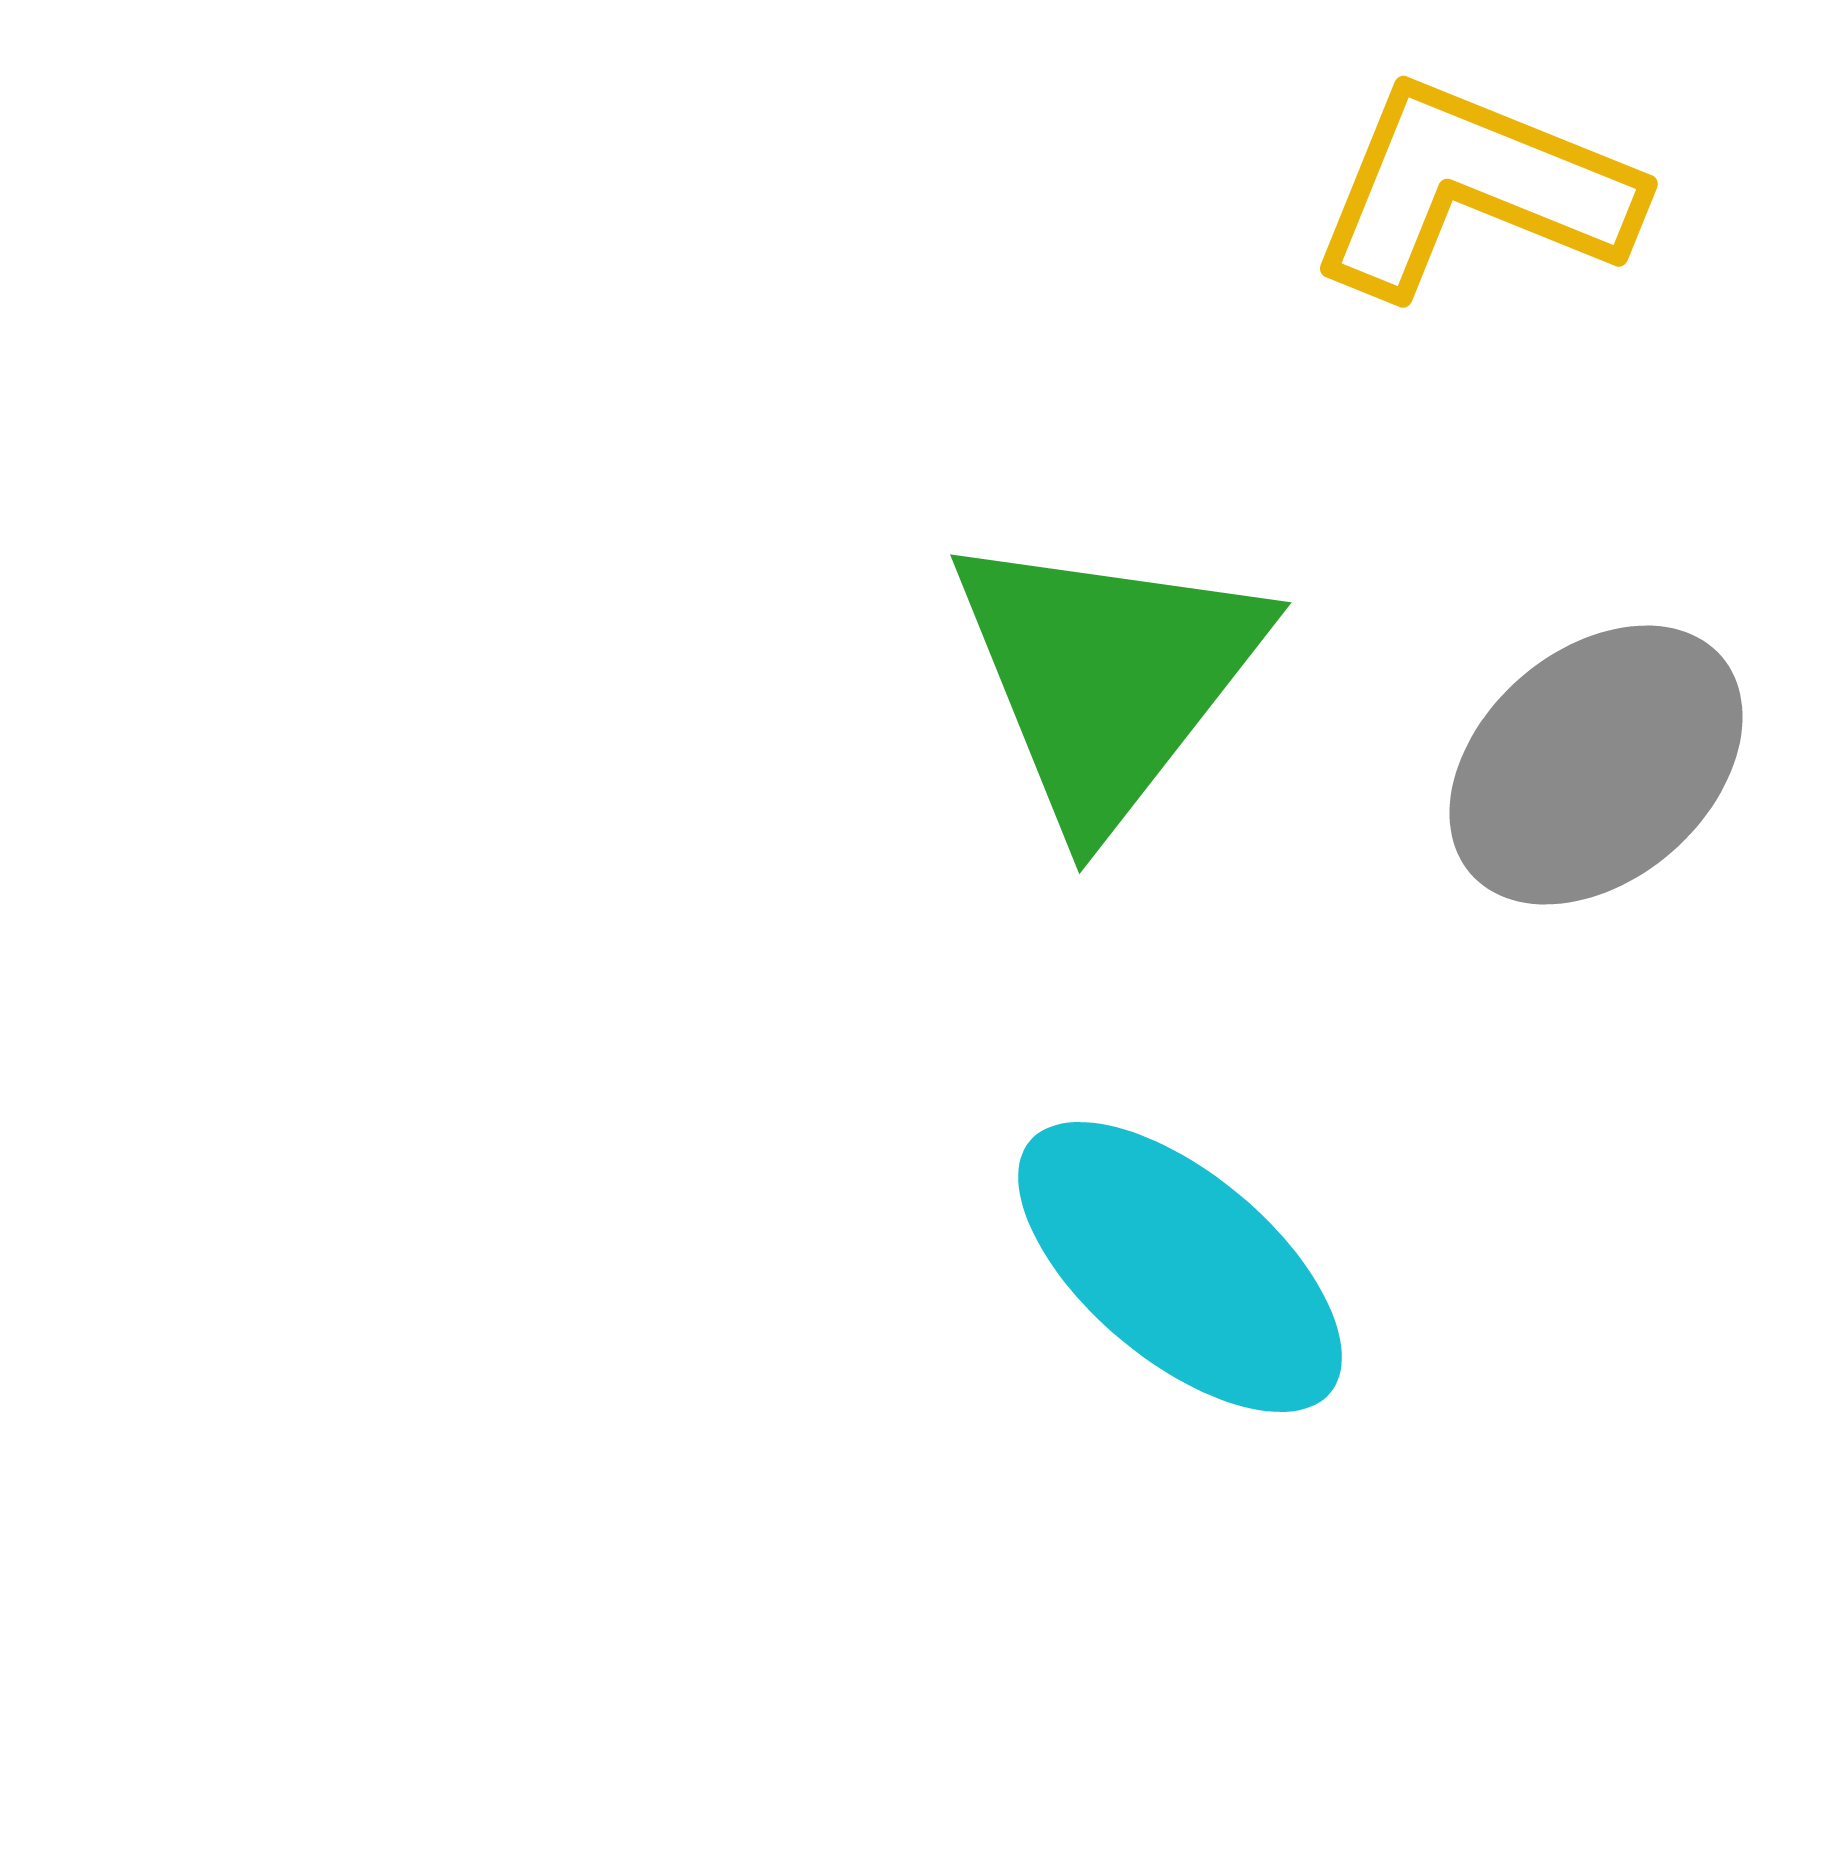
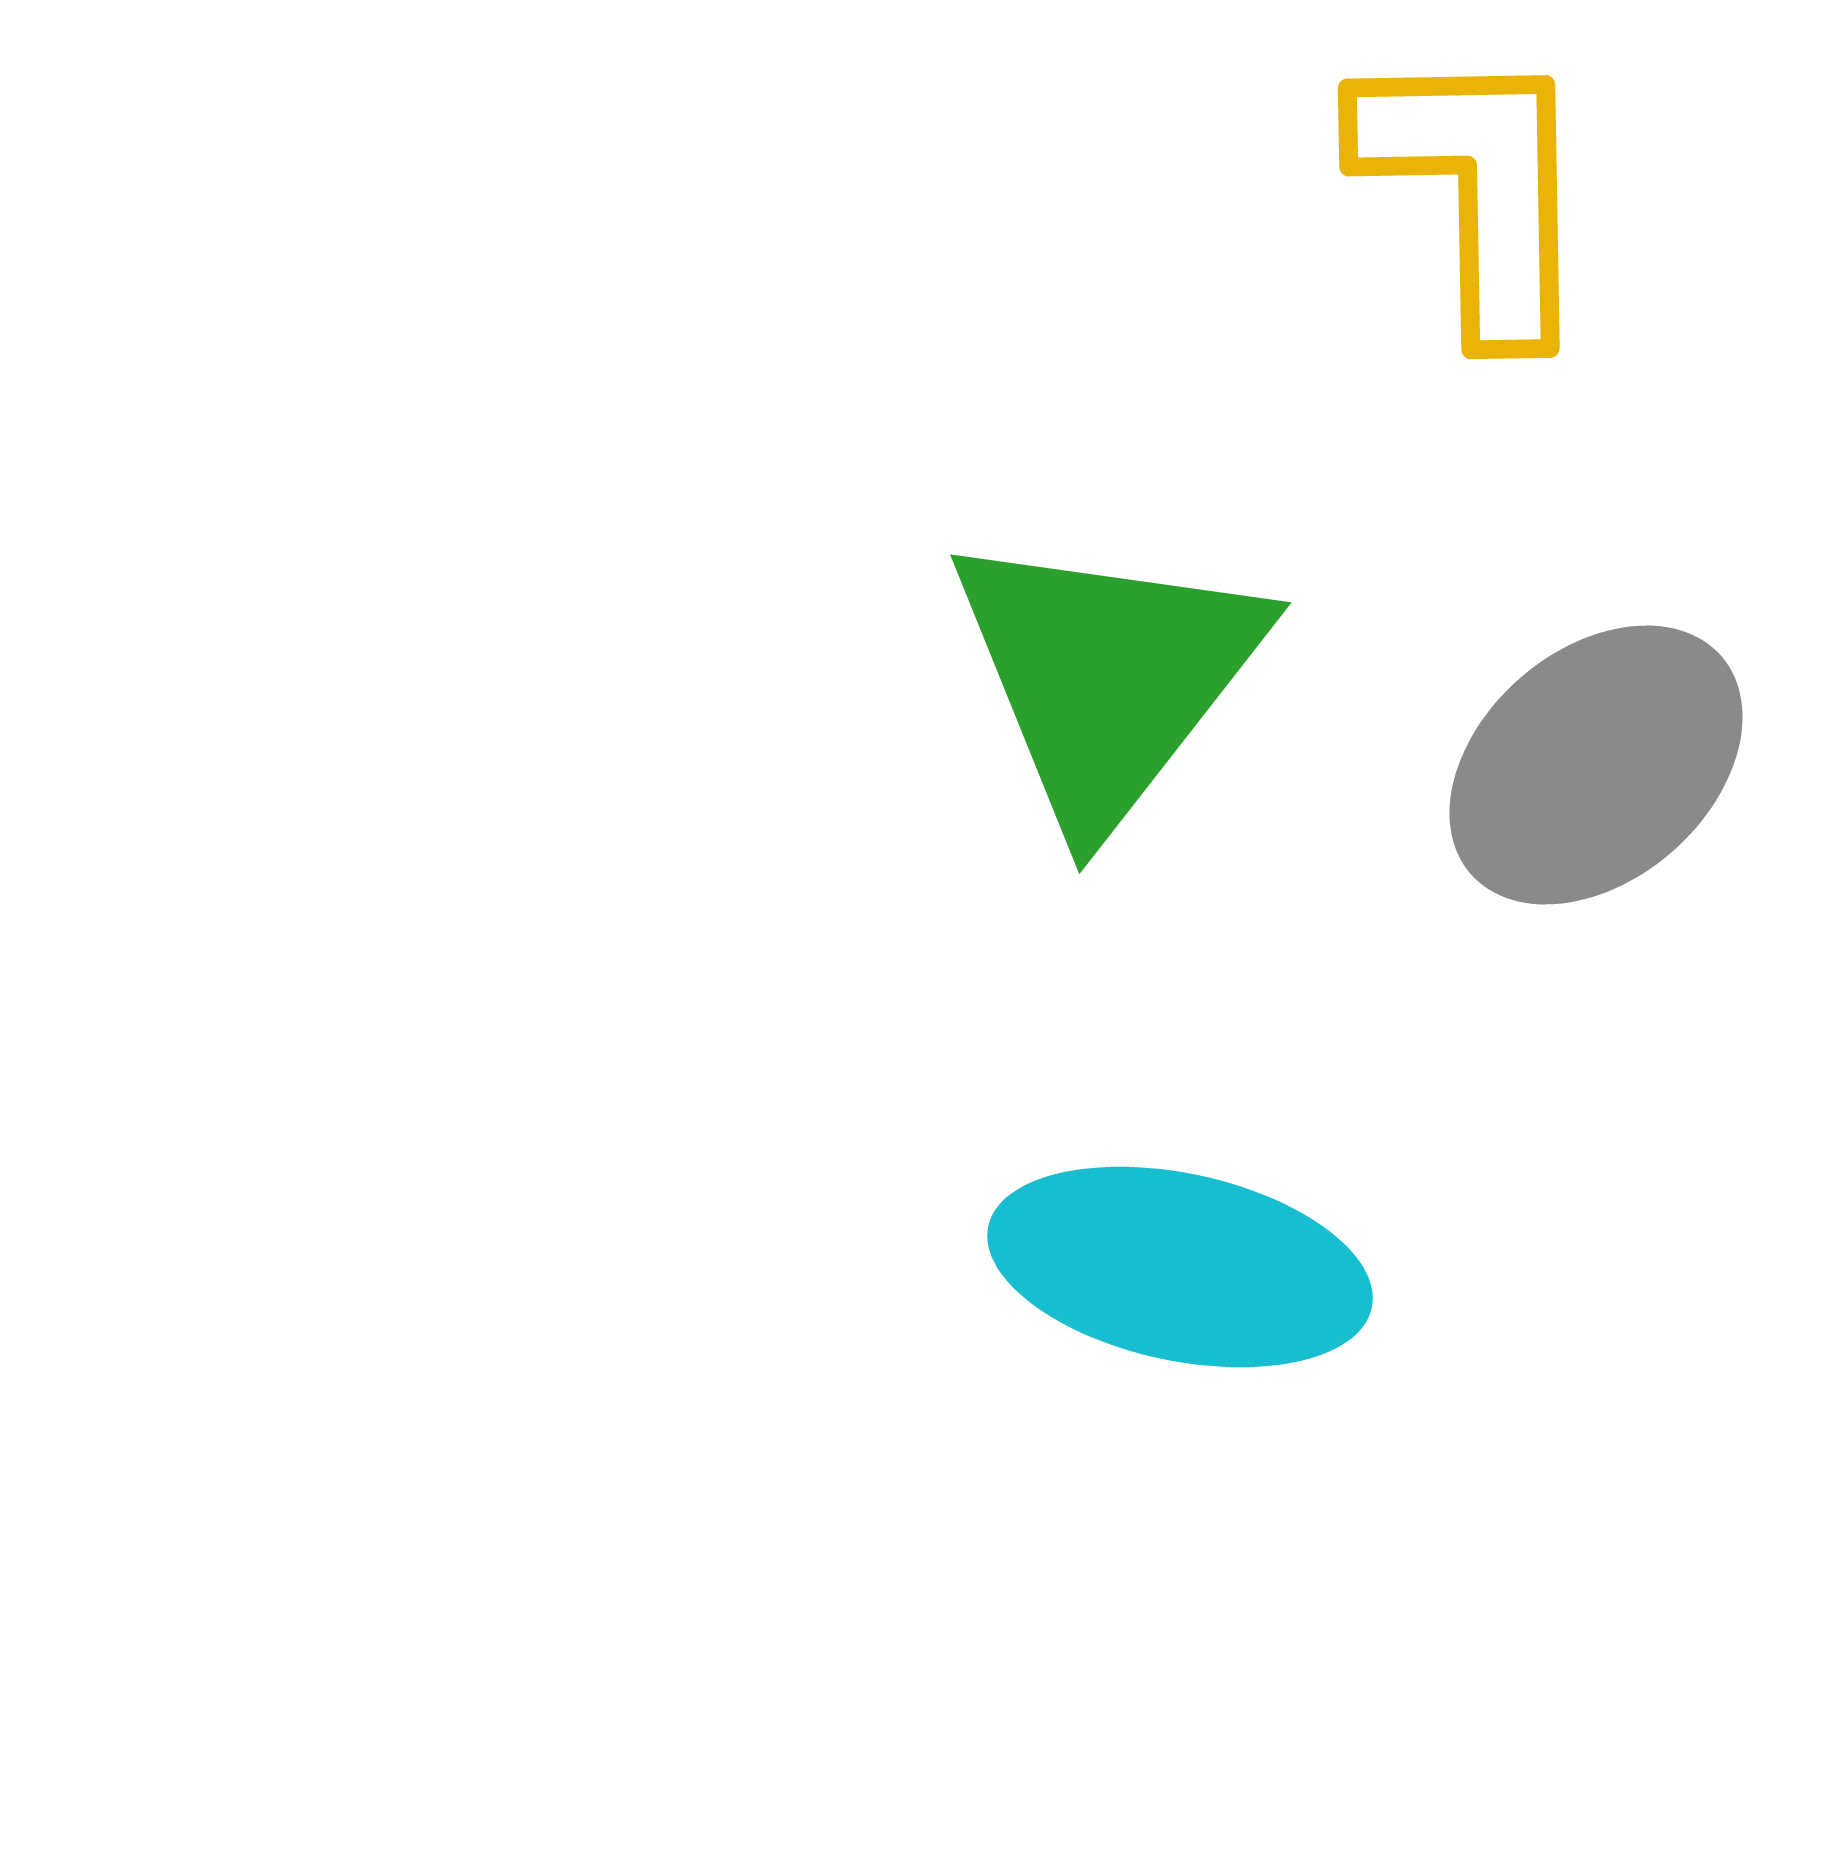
yellow L-shape: moved 4 px right; rotated 67 degrees clockwise
cyan ellipse: rotated 28 degrees counterclockwise
